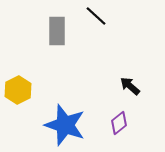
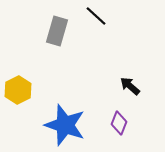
gray rectangle: rotated 16 degrees clockwise
purple diamond: rotated 30 degrees counterclockwise
